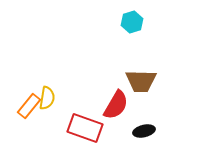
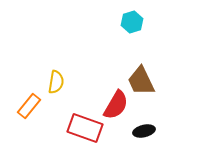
brown trapezoid: rotated 64 degrees clockwise
yellow semicircle: moved 9 px right, 16 px up
